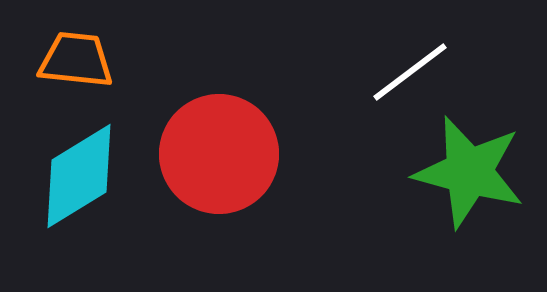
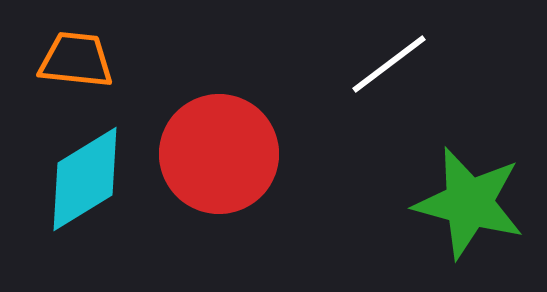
white line: moved 21 px left, 8 px up
green star: moved 31 px down
cyan diamond: moved 6 px right, 3 px down
